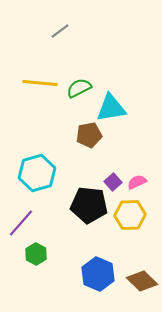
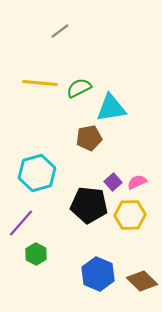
brown pentagon: moved 3 px down
